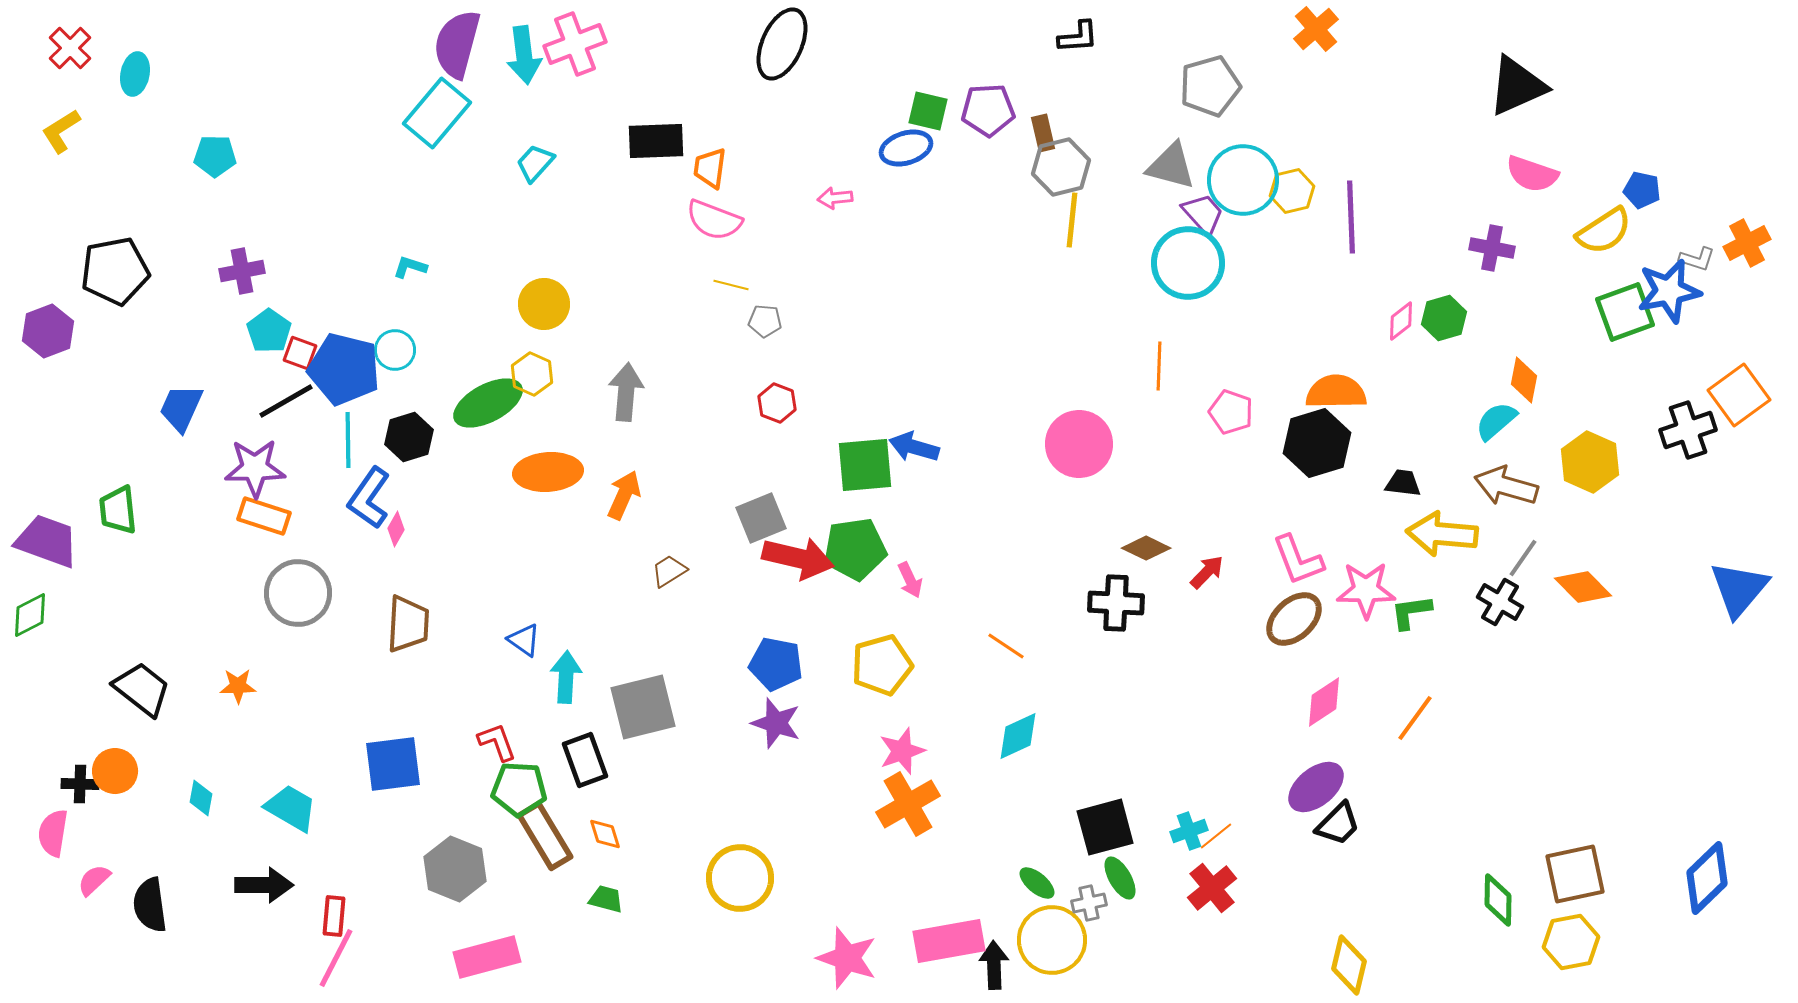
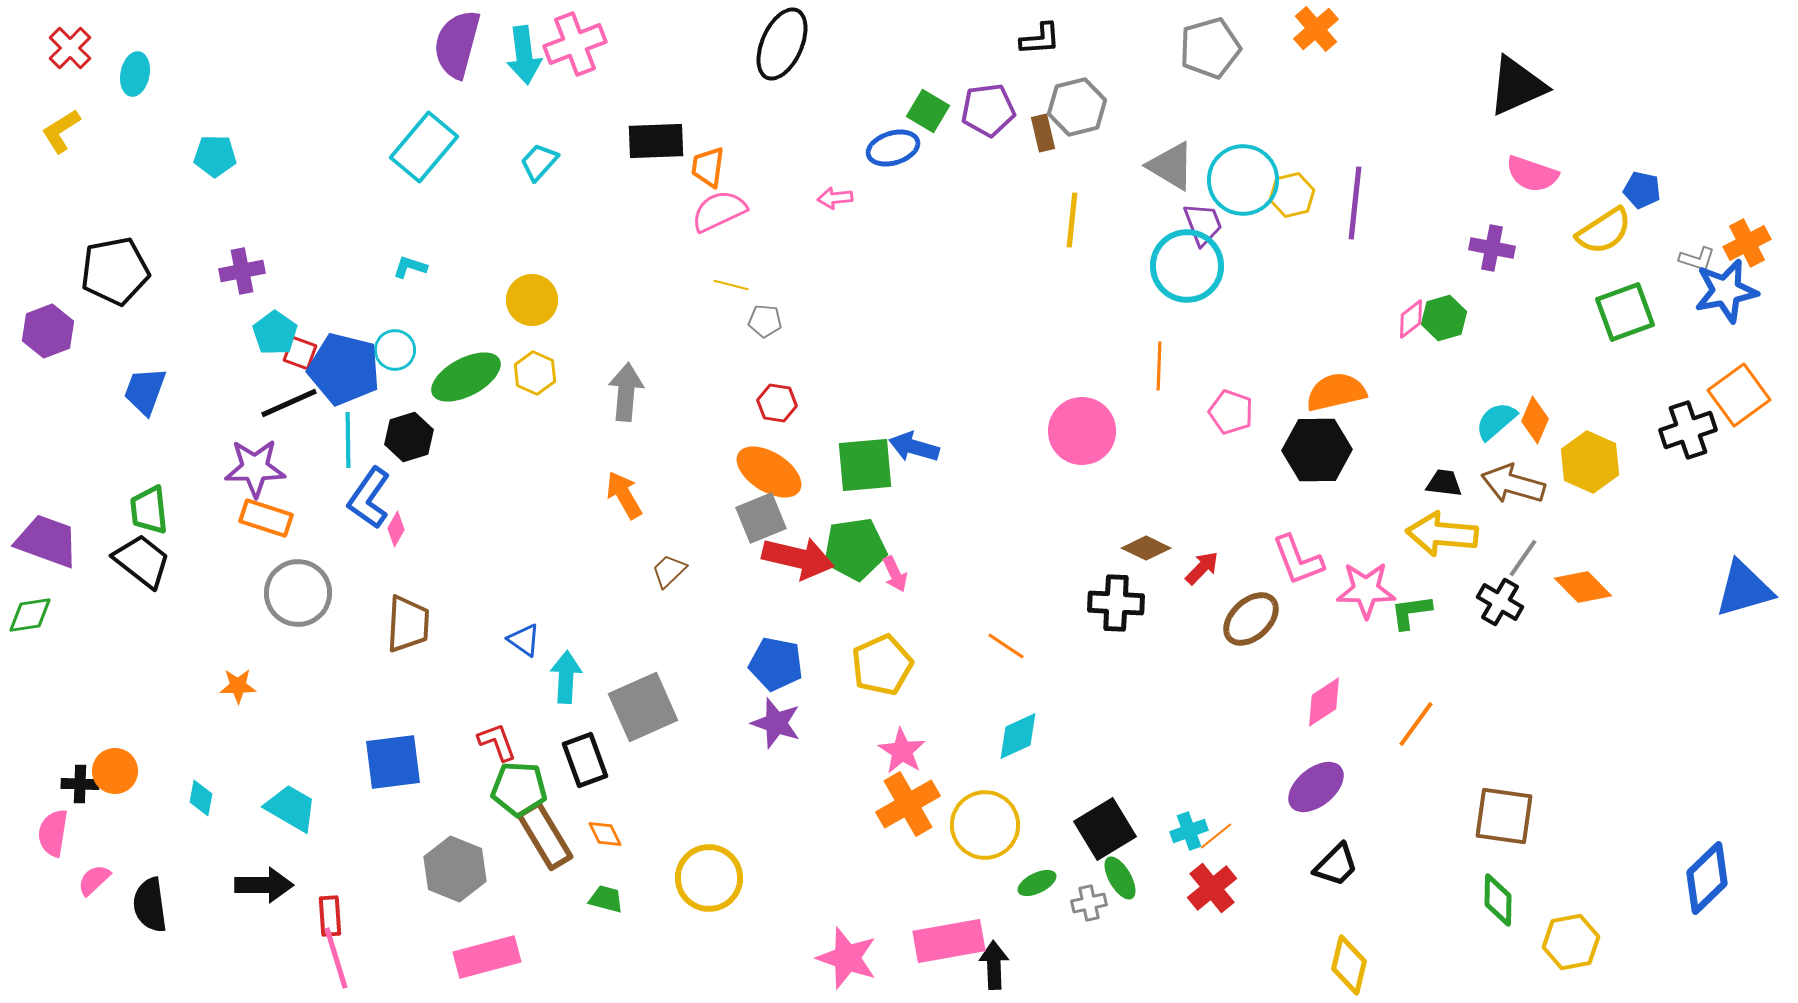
black L-shape at (1078, 37): moved 38 px left, 2 px down
gray pentagon at (1210, 86): moved 38 px up
purple pentagon at (988, 110): rotated 4 degrees counterclockwise
green square at (928, 111): rotated 18 degrees clockwise
cyan rectangle at (437, 113): moved 13 px left, 34 px down
blue ellipse at (906, 148): moved 13 px left
cyan trapezoid at (535, 163): moved 4 px right, 1 px up
gray triangle at (1171, 166): rotated 16 degrees clockwise
gray hexagon at (1061, 167): moved 16 px right, 60 px up
orange trapezoid at (710, 168): moved 2 px left, 1 px up
yellow hexagon at (1292, 191): moved 4 px down
purple trapezoid at (1203, 214): moved 10 px down; rotated 21 degrees clockwise
purple line at (1351, 217): moved 4 px right, 14 px up; rotated 8 degrees clockwise
pink semicircle at (714, 220): moved 5 px right, 9 px up; rotated 134 degrees clockwise
cyan circle at (1188, 263): moved 1 px left, 3 px down
blue star at (1669, 291): moved 57 px right
yellow circle at (544, 304): moved 12 px left, 4 px up
pink diamond at (1401, 321): moved 10 px right, 2 px up
cyan pentagon at (269, 331): moved 6 px right, 2 px down
yellow hexagon at (532, 374): moved 3 px right, 1 px up
orange diamond at (1524, 380): moved 11 px right, 40 px down; rotated 12 degrees clockwise
orange semicircle at (1336, 392): rotated 12 degrees counterclockwise
black line at (286, 401): moved 3 px right, 2 px down; rotated 6 degrees clockwise
green ellipse at (488, 403): moved 22 px left, 26 px up
red hexagon at (777, 403): rotated 12 degrees counterclockwise
blue trapezoid at (181, 408): moved 36 px left, 17 px up; rotated 4 degrees counterclockwise
black hexagon at (1317, 443): moved 7 px down; rotated 16 degrees clockwise
pink circle at (1079, 444): moved 3 px right, 13 px up
orange ellipse at (548, 472): moved 221 px right; rotated 36 degrees clockwise
black trapezoid at (1403, 483): moved 41 px right
brown arrow at (1506, 486): moved 7 px right, 2 px up
orange arrow at (624, 495): rotated 54 degrees counterclockwise
green trapezoid at (118, 510): moved 31 px right
orange rectangle at (264, 516): moved 2 px right, 2 px down
brown trapezoid at (669, 571): rotated 12 degrees counterclockwise
red arrow at (1207, 572): moved 5 px left, 4 px up
pink arrow at (910, 580): moved 15 px left, 6 px up
blue triangle at (1739, 589): moved 5 px right; rotated 34 degrees clockwise
green diamond at (30, 615): rotated 18 degrees clockwise
brown ellipse at (1294, 619): moved 43 px left
yellow pentagon at (882, 665): rotated 8 degrees counterclockwise
black trapezoid at (142, 689): moved 128 px up
gray square at (643, 707): rotated 10 degrees counterclockwise
orange line at (1415, 718): moved 1 px right, 6 px down
pink star at (902, 751): rotated 21 degrees counterclockwise
blue square at (393, 764): moved 2 px up
black trapezoid at (1338, 824): moved 2 px left, 41 px down
black square at (1105, 827): moved 2 px down; rotated 16 degrees counterclockwise
orange diamond at (605, 834): rotated 9 degrees counterclockwise
brown square at (1575, 874): moved 71 px left, 58 px up; rotated 20 degrees clockwise
yellow circle at (740, 878): moved 31 px left
green ellipse at (1037, 883): rotated 66 degrees counterclockwise
red rectangle at (334, 916): moved 4 px left; rotated 9 degrees counterclockwise
yellow circle at (1052, 940): moved 67 px left, 115 px up
pink line at (336, 958): rotated 44 degrees counterclockwise
